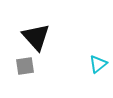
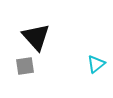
cyan triangle: moved 2 px left
